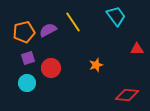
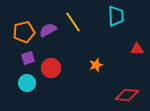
cyan trapezoid: rotated 35 degrees clockwise
